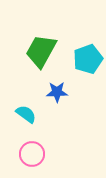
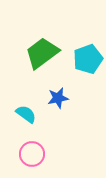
green trapezoid: moved 1 px right, 2 px down; rotated 24 degrees clockwise
blue star: moved 1 px right, 6 px down; rotated 10 degrees counterclockwise
